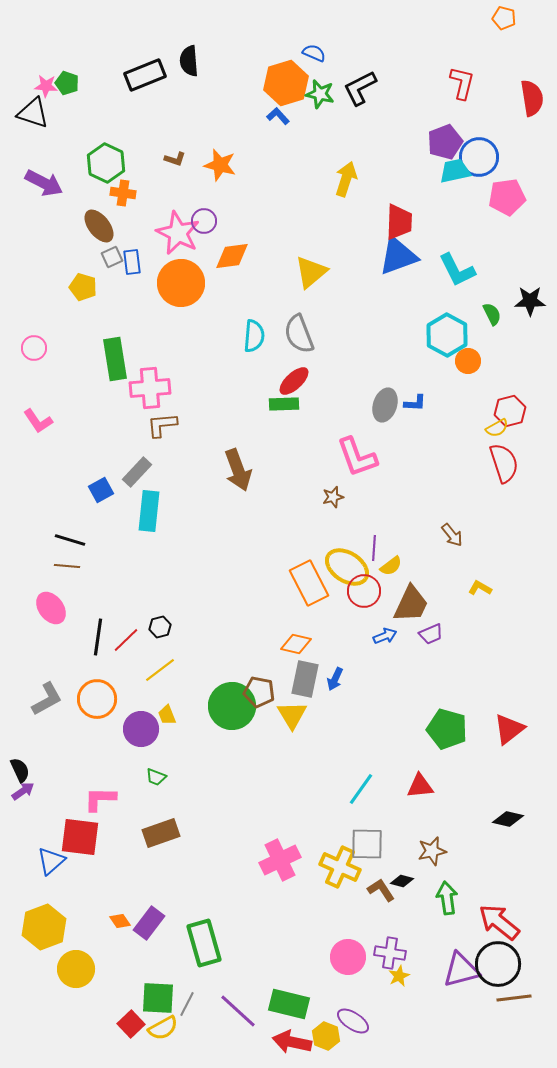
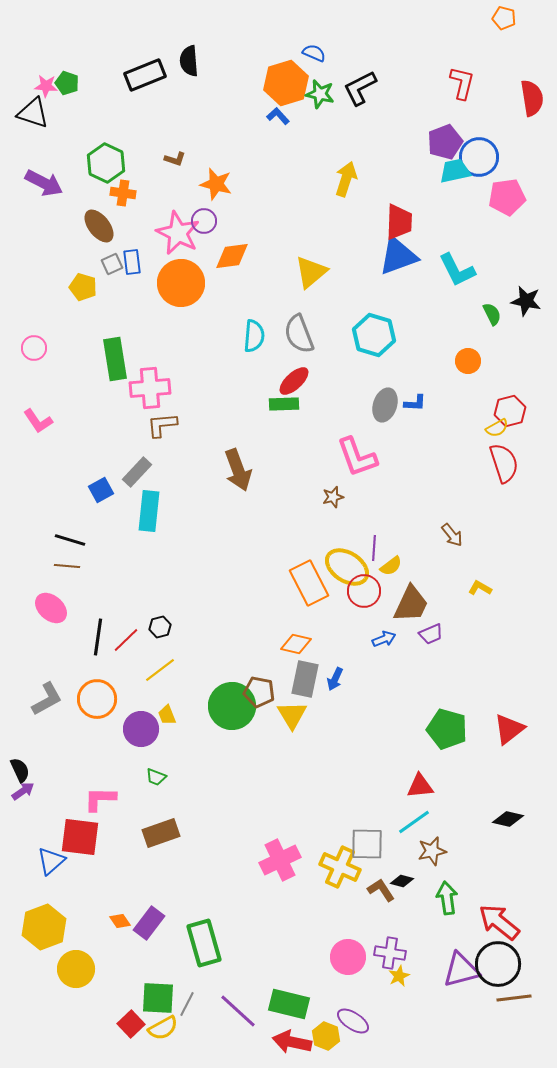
orange star at (220, 165): moved 4 px left, 19 px down
gray square at (112, 257): moved 7 px down
black star at (530, 301): moved 4 px left; rotated 12 degrees clockwise
cyan hexagon at (447, 335): moved 73 px left; rotated 12 degrees counterclockwise
pink ellipse at (51, 608): rotated 12 degrees counterclockwise
blue arrow at (385, 636): moved 1 px left, 3 px down
cyan line at (361, 789): moved 53 px right, 33 px down; rotated 20 degrees clockwise
